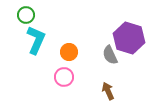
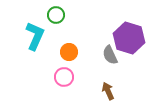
green circle: moved 30 px right
cyan L-shape: moved 1 px left, 4 px up
